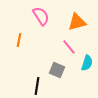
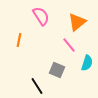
orange triangle: rotated 24 degrees counterclockwise
pink line: moved 2 px up
black line: rotated 42 degrees counterclockwise
